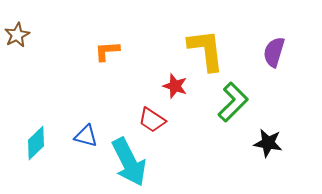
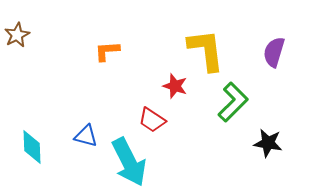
cyan diamond: moved 4 px left, 4 px down; rotated 48 degrees counterclockwise
